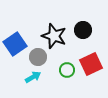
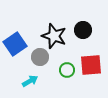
gray circle: moved 2 px right
red square: moved 1 px down; rotated 20 degrees clockwise
cyan arrow: moved 3 px left, 4 px down
